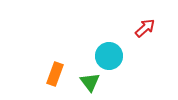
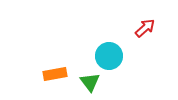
orange rectangle: rotated 60 degrees clockwise
